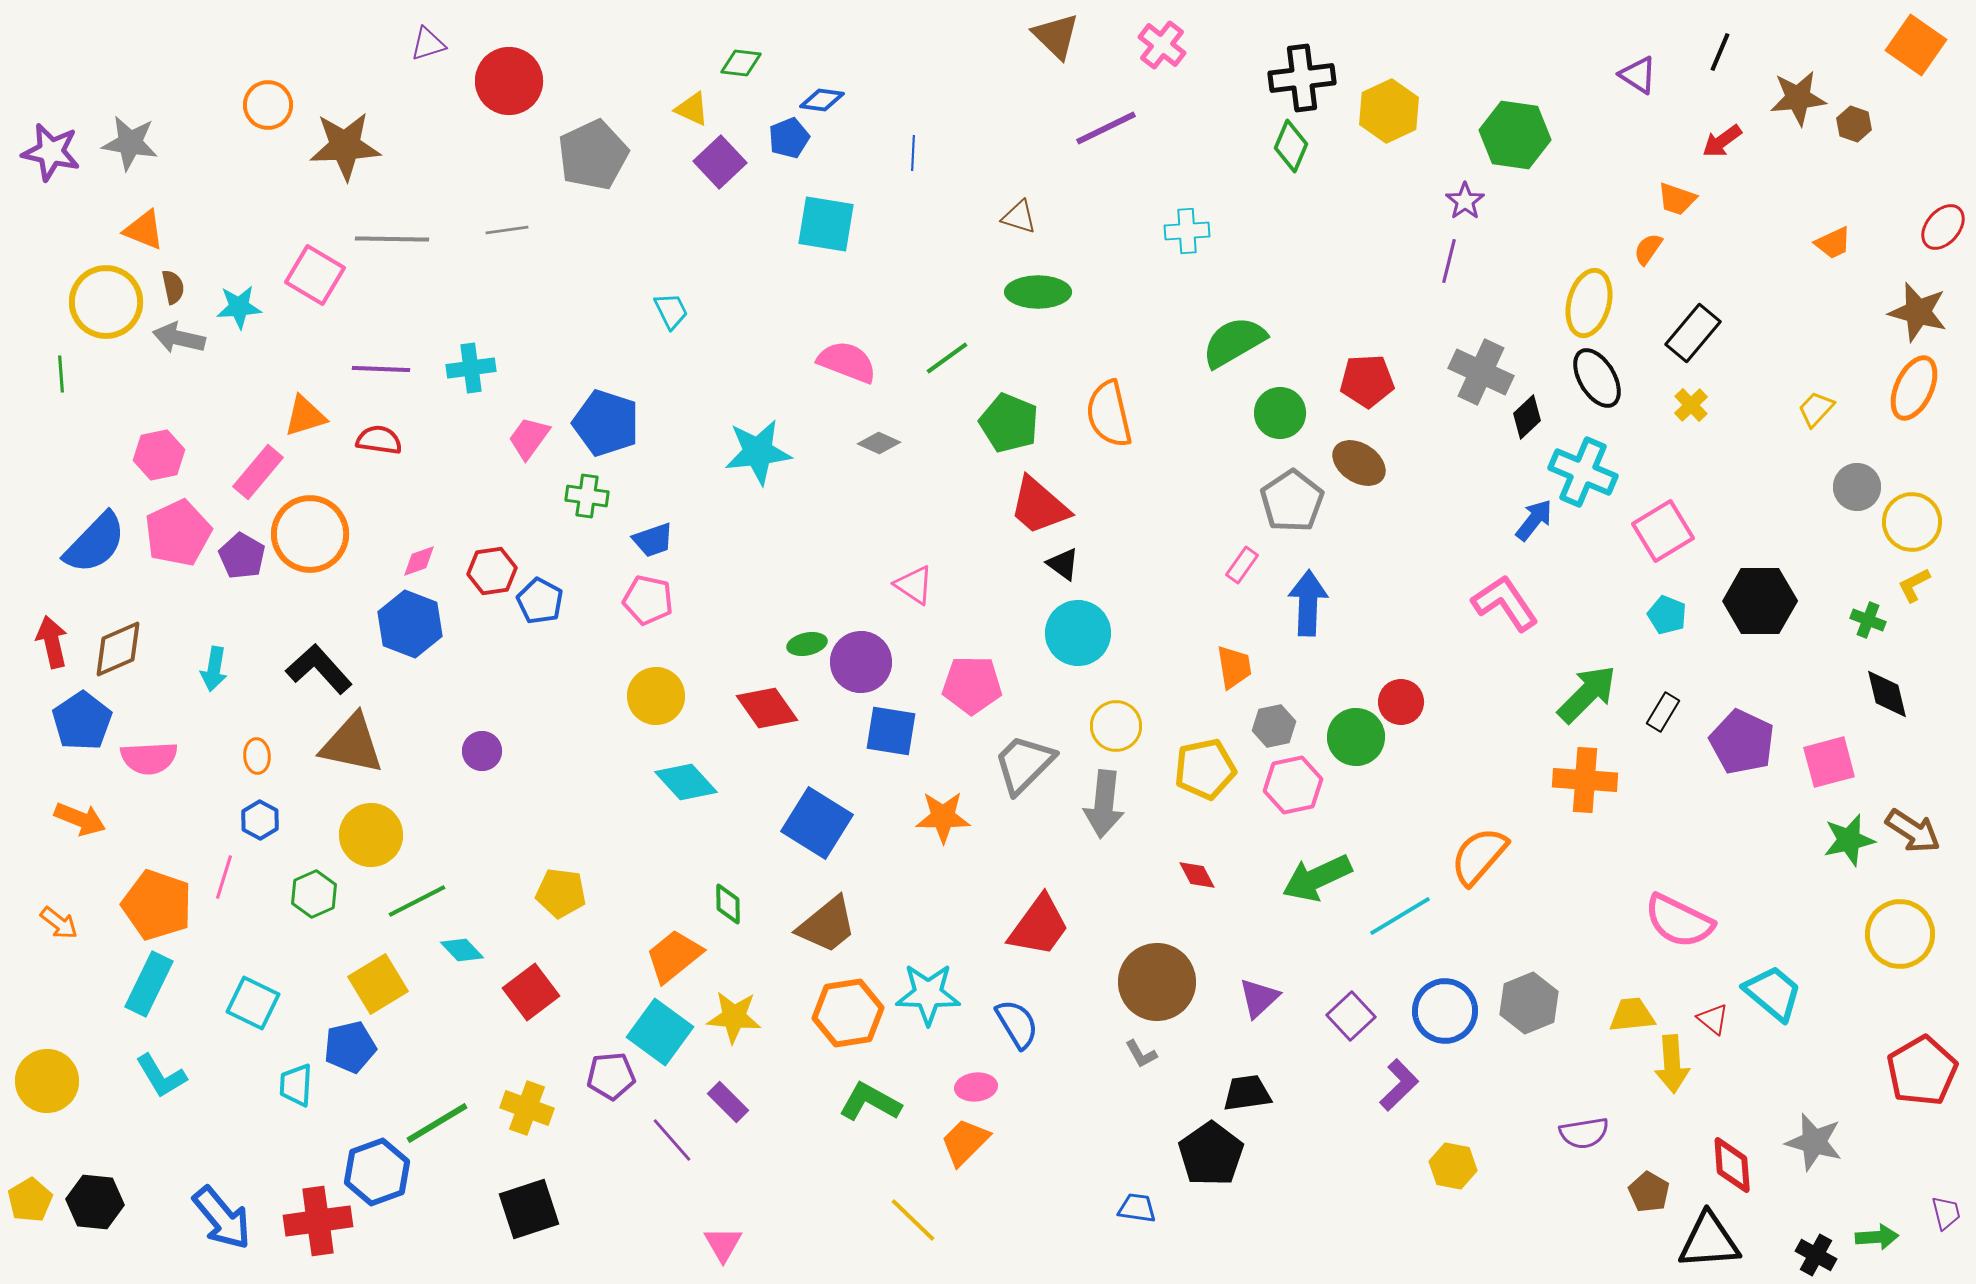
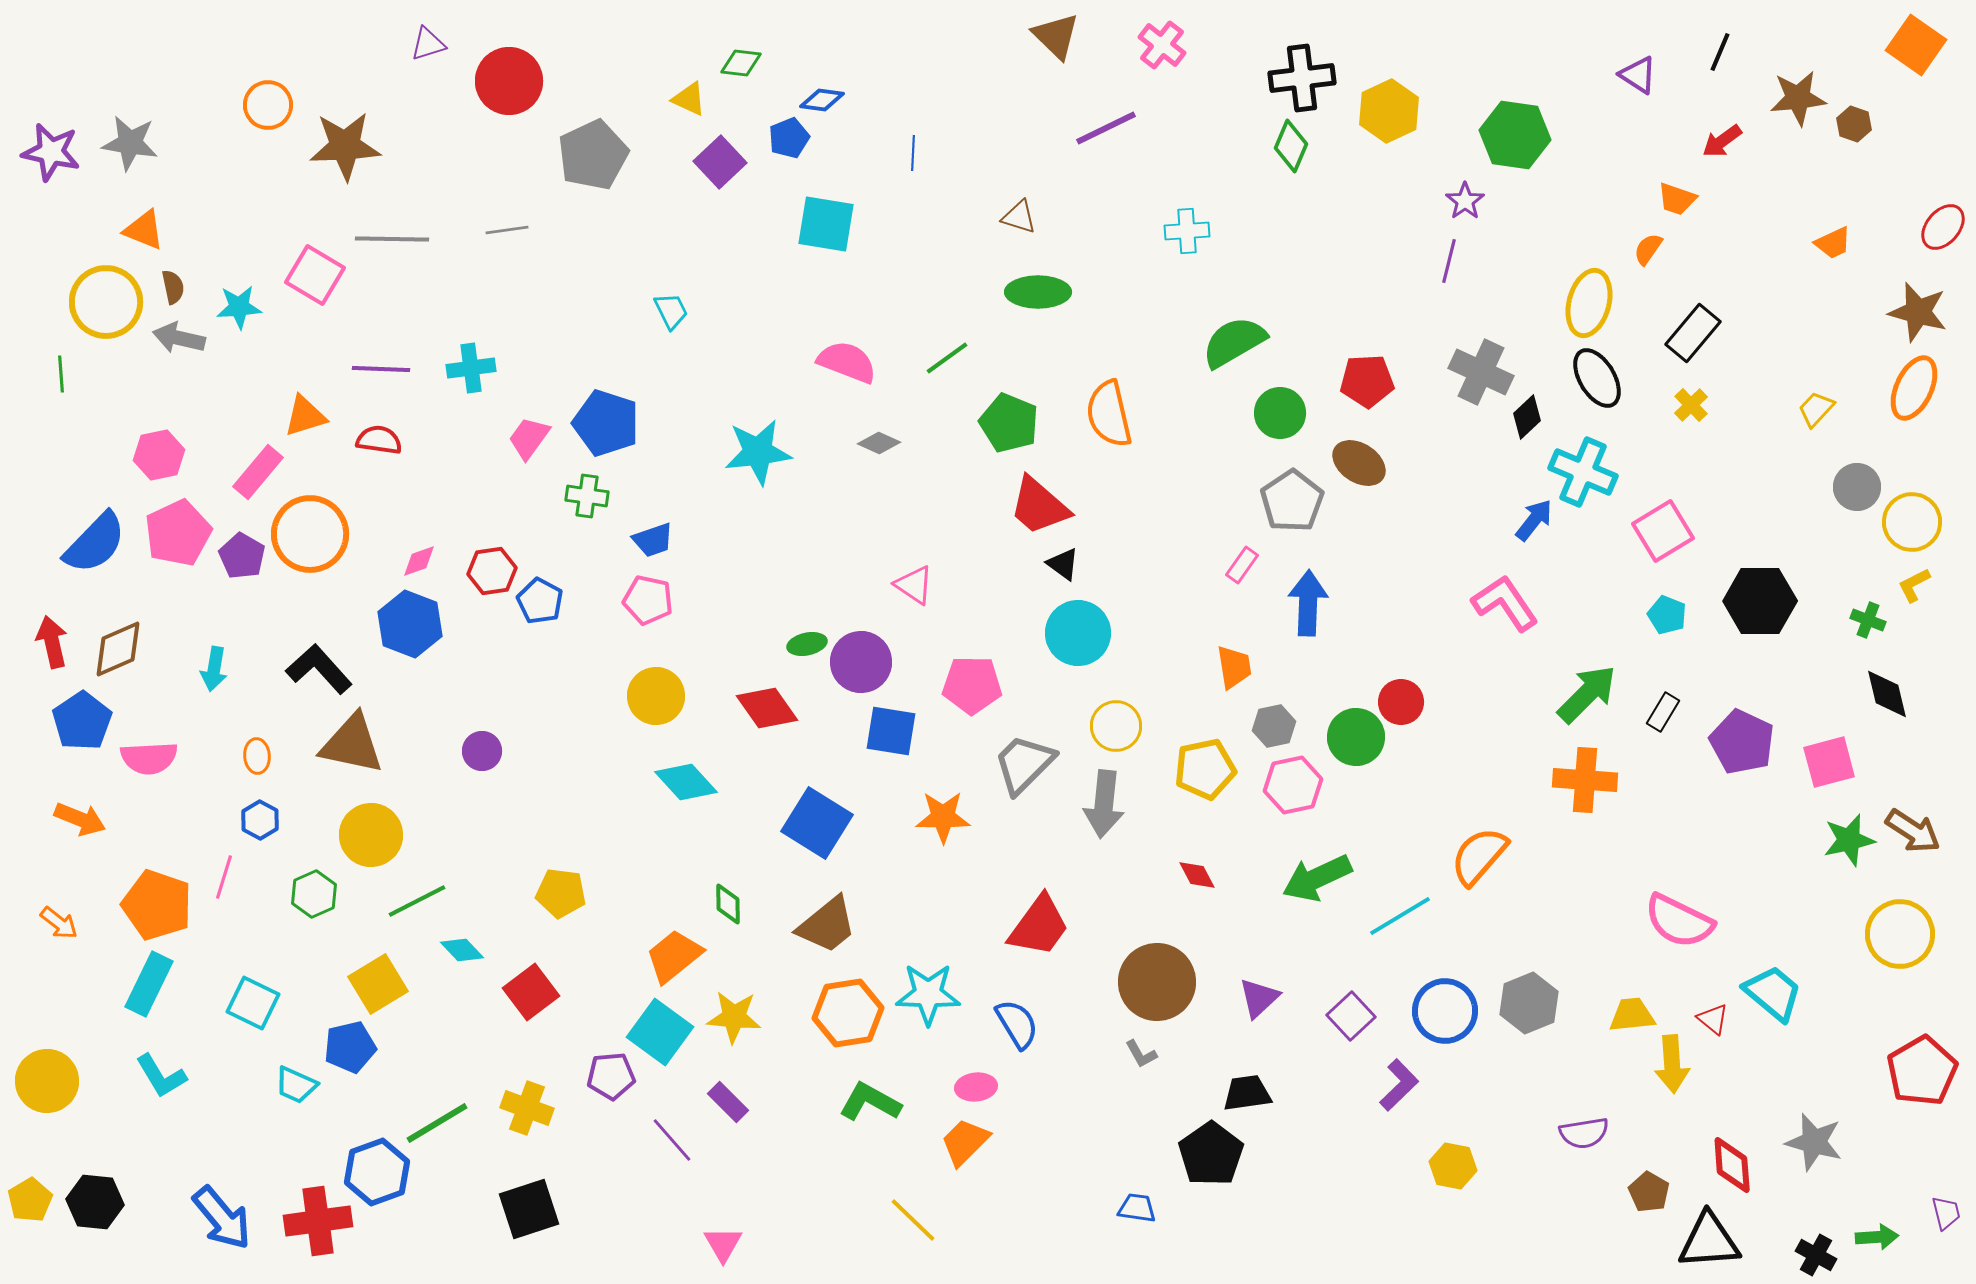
yellow triangle at (692, 109): moved 3 px left, 10 px up
cyan trapezoid at (296, 1085): rotated 69 degrees counterclockwise
